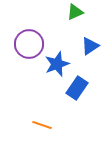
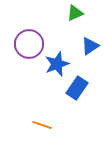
green triangle: moved 1 px down
